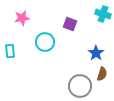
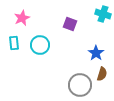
pink star: rotated 14 degrees counterclockwise
cyan circle: moved 5 px left, 3 px down
cyan rectangle: moved 4 px right, 8 px up
gray circle: moved 1 px up
